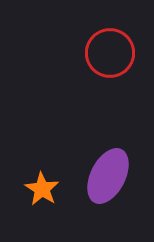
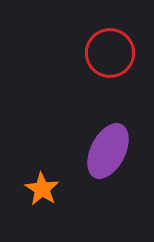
purple ellipse: moved 25 px up
